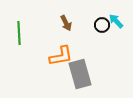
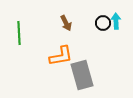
cyan arrow: rotated 42 degrees clockwise
black circle: moved 1 px right, 2 px up
gray rectangle: moved 2 px right, 1 px down
